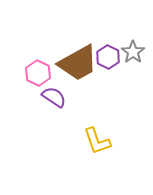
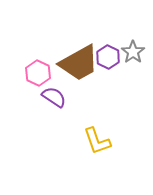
brown trapezoid: moved 1 px right
